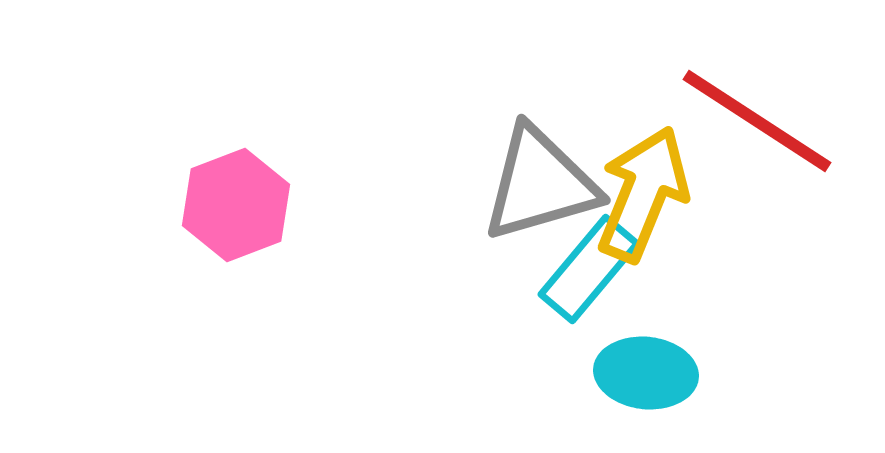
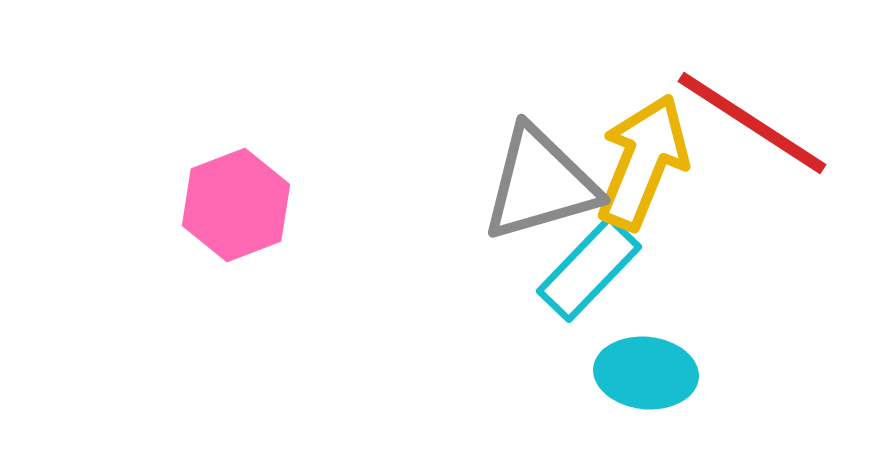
red line: moved 5 px left, 2 px down
yellow arrow: moved 32 px up
cyan rectangle: rotated 4 degrees clockwise
